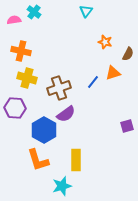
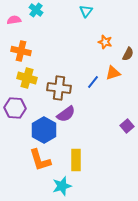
cyan cross: moved 2 px right, 2 px up
brown cross: rotated 25 degrees clockwise
purple square: rotated 24 degrees counterclockwise
orange L-shape: moved 2 px right
